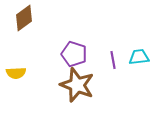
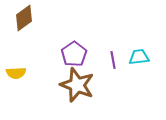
purple pentagon: rotated 20 degrees clockwise
